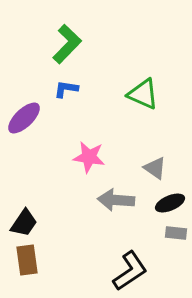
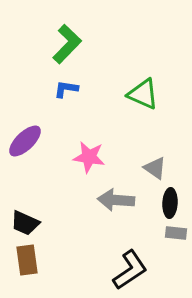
purple ellipse: moved 1 px right, 23 px down
black ellipse: rotated 64 degrees counterclockwise
black trapezoid: moved 1 px right; rotated 80 degrees clockwise
black L-shape: moved 1 px up
